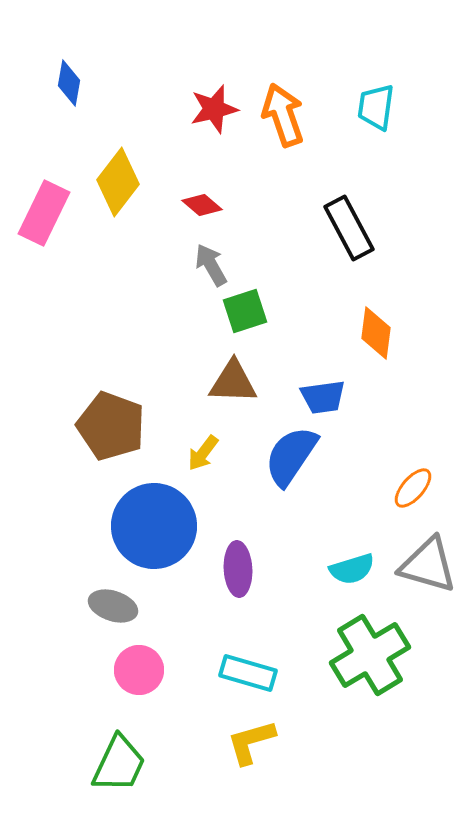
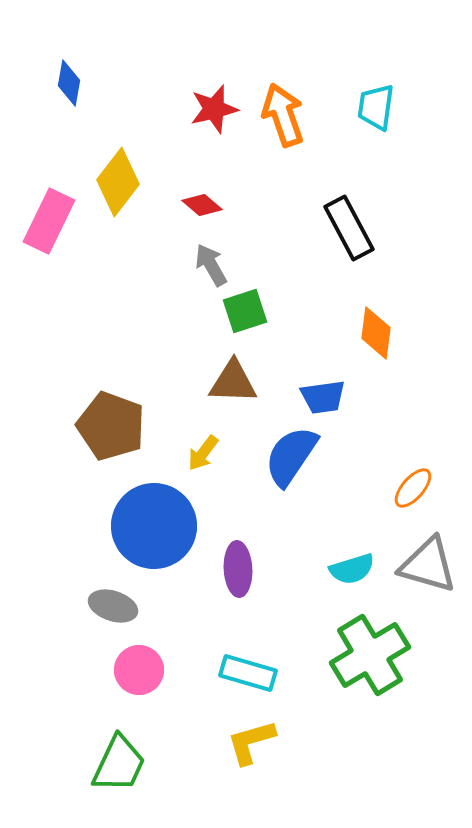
pink rectangle: moved 5 px right, 8 px down
